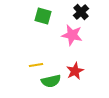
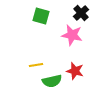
black cross: moved 1 px down
green square: moved 2 px left
red star: rotated 30 degrees counterclockwise
green semicircle: moved 1 px right
